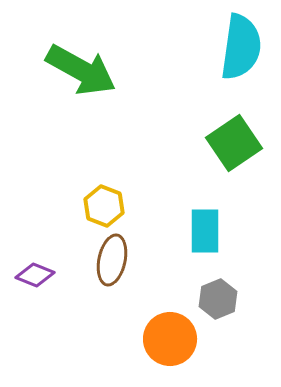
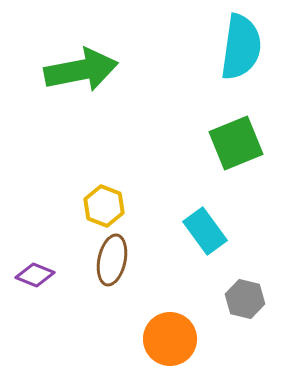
green arrow: rotated 40 degrees counterclockwise
green square: moved 2 px right; rotated 12 degrees clockwise
cyan rectangle: rotated 36 degrees counterclockwise
gray hexagon: moved 27 px right; rotated 24 degrees counterclockwise
